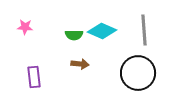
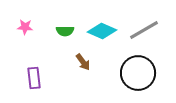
gray line: rotated 64 degrees clockwise
green semicircle: moved 9 px left, 4 px up
brown arrow: moved 3 px right, 2 px up; rotated 48 degrees clockwise
purple rectangle: moved 1 px down
